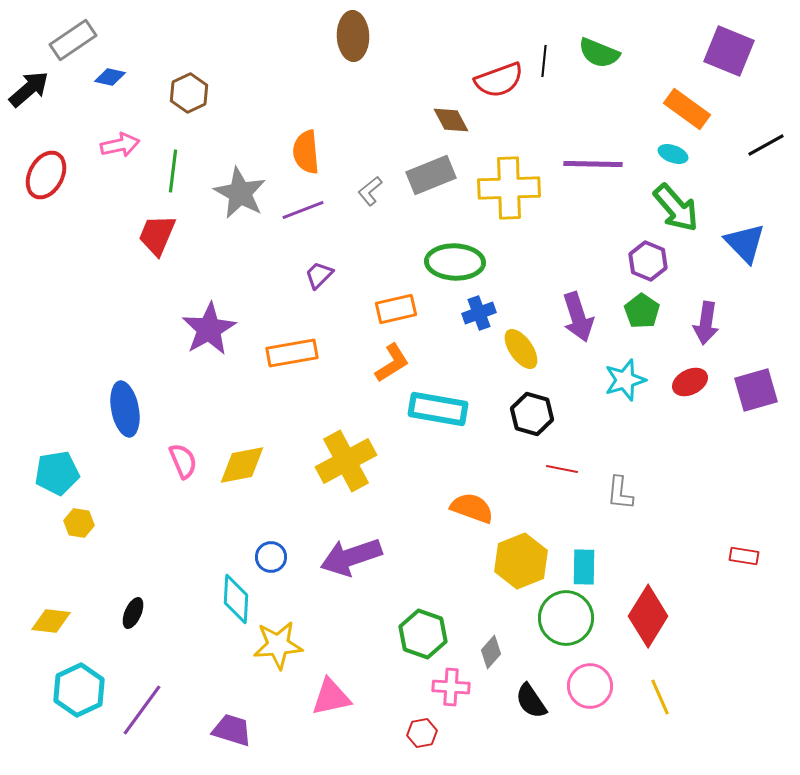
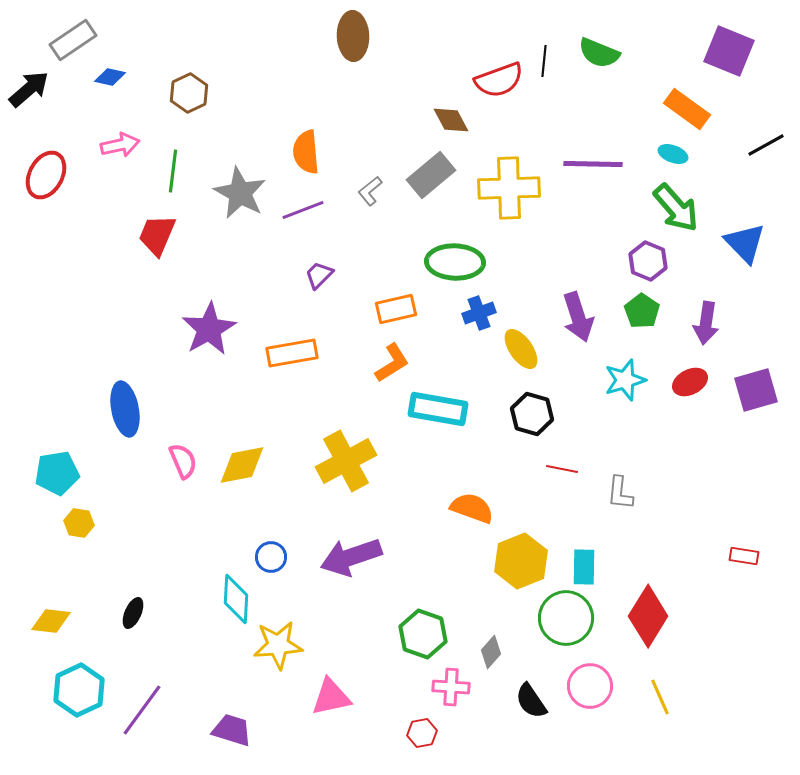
gray rectangle at (431, 175): rotated 18 degrees counterclockwise
